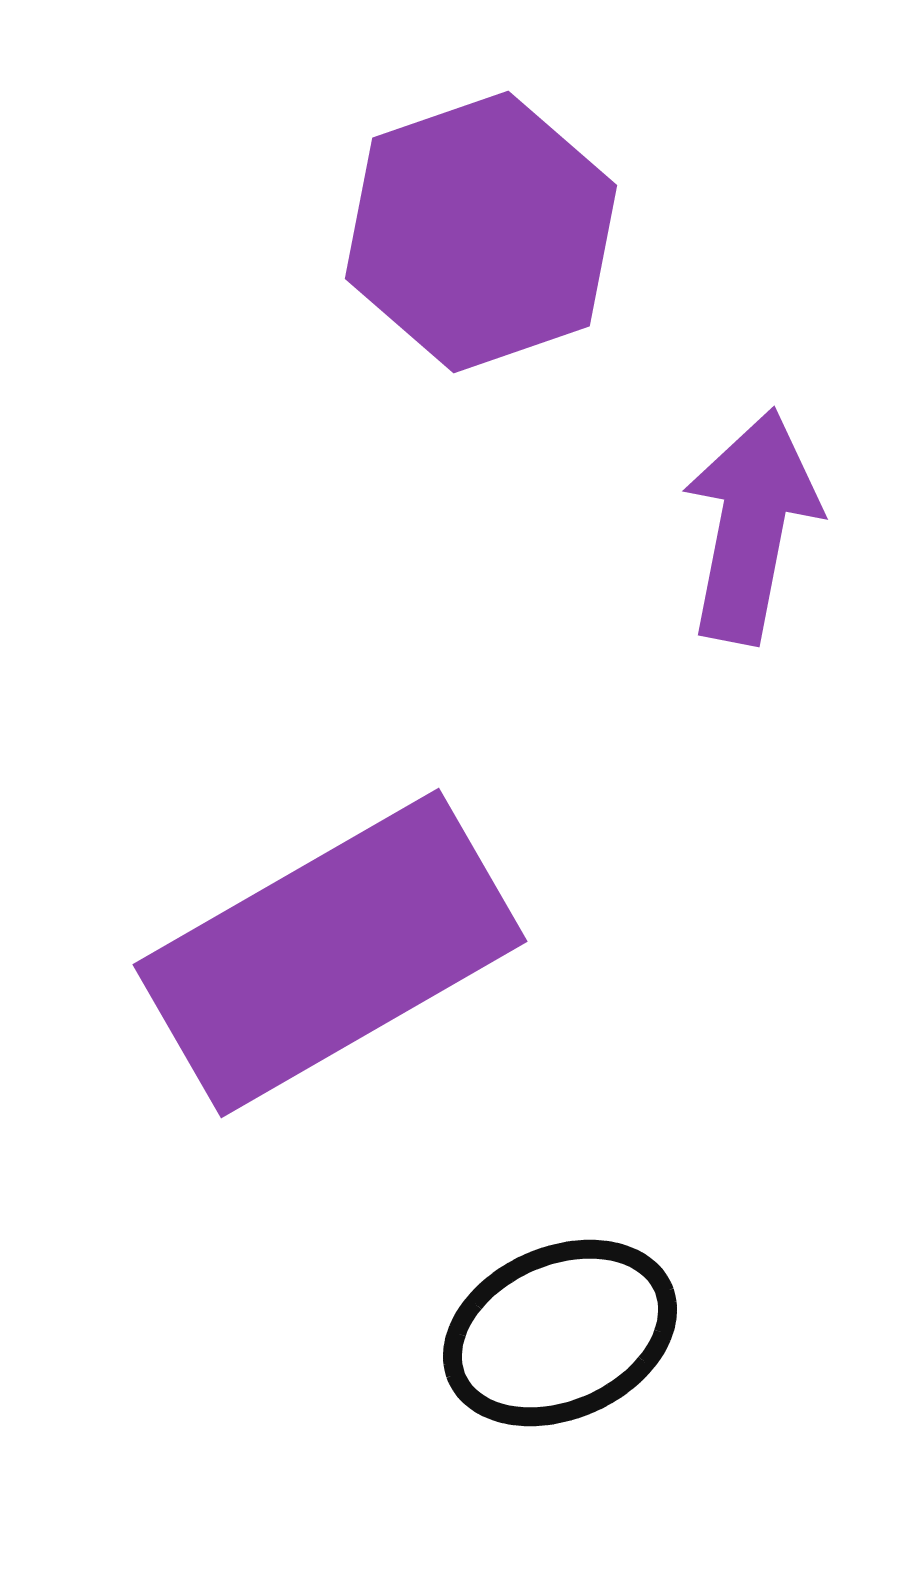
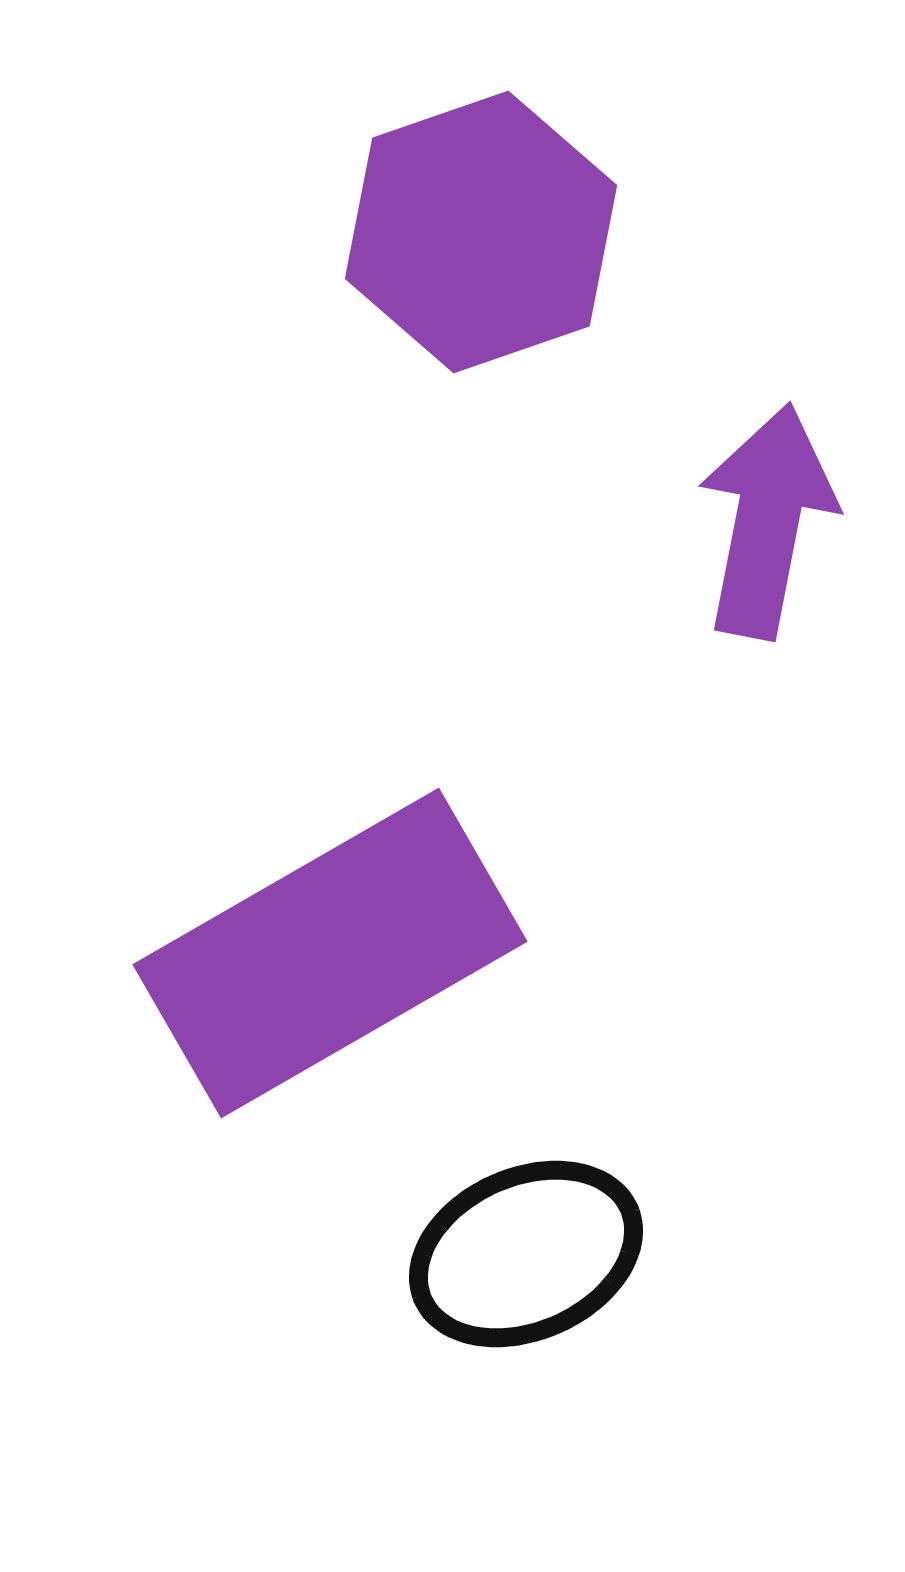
purple arrow: moved 16 px right, 5 px up
black ellipse: moved 34 px left, 79 px up
